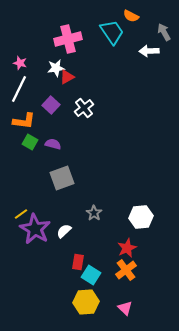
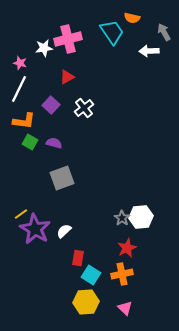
orange semicircle: moved 1 px right, 2 px down; rotated 14 degrees counterclockwise
white star: moved 12 px left, 20 px up
purple semicircle: moved 1 px right, 1 px up
gray star: moved 28 px right, 5 px down
red rectangle: moved 4 px up
orange cross: moved 4 px left, 4 px down; rotated 25 degrees clockwise
